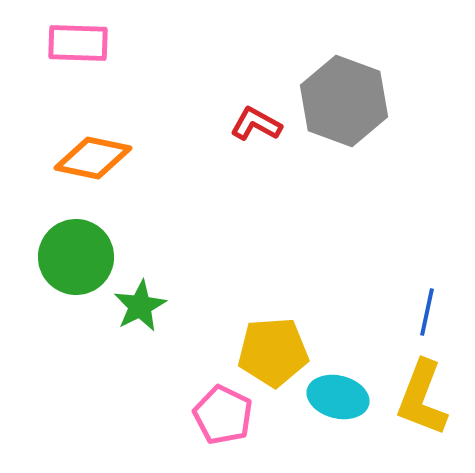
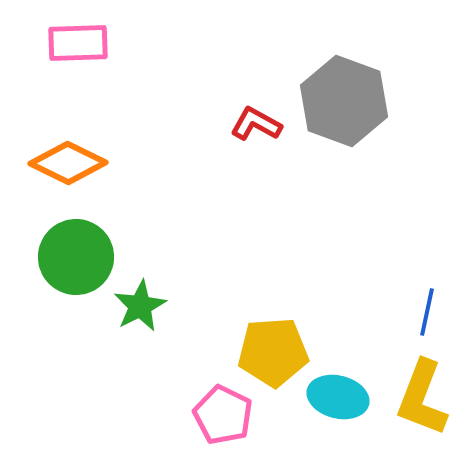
pink rectangle: rotated 4 degrees counterclockwise
orange diamond: moved 25 px left, 5 px down; rotated 14 degrees clockwise
